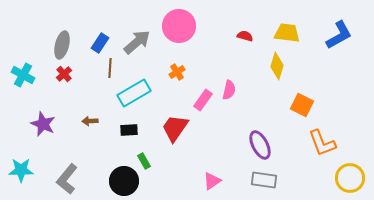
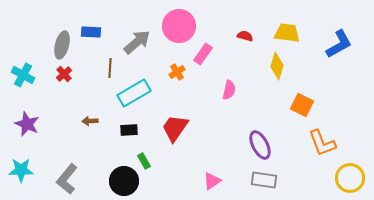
blue L-shape: moved 9 px down
blue rectangle: moved 9 px left, 11 px up; rotated 60 degrees clockwise
pink rectangle: moved 46 px up
purple star: moved 16 px left
